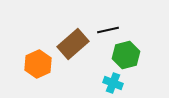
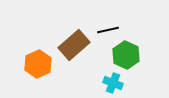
brown rectangle: moved 1 px right, 1 px down
green hexagon: rotated 20 degrees counterclockwise
